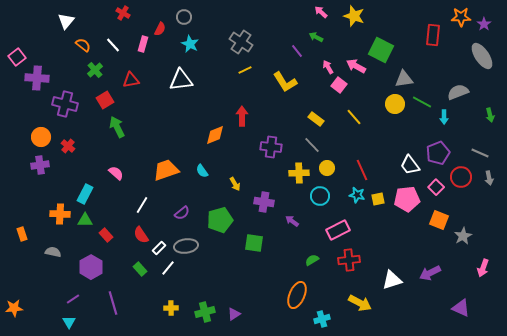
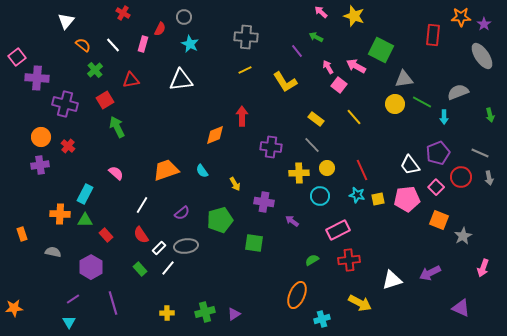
gray cross at (241, 42): moved 5 px right, 5 px up; rotated 30 degrees counterclockwise
yellow cross at (171, 308): moved 4 px left, 5 px down
